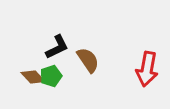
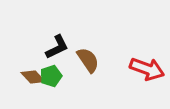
red arrow: rotated 80 degrees counterclockwise
